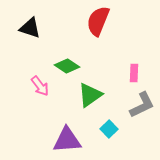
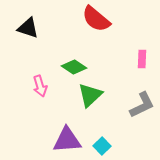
red semicircle: moved 2 px left, 2 px up; rotated 72 degrees counterclockwise
black triangle: moved 2 px left
green diamond: moved 7 px right, 1 px down
pink rectangle: moved 8 px right, 14 px up
pink arrow: rotated 20 degrees clockwise
green triangle: rotated 8 degrees counterclockwise
cyan square: moved 7 px left, 17 px down
